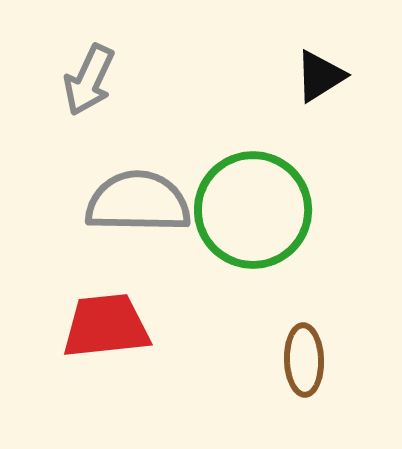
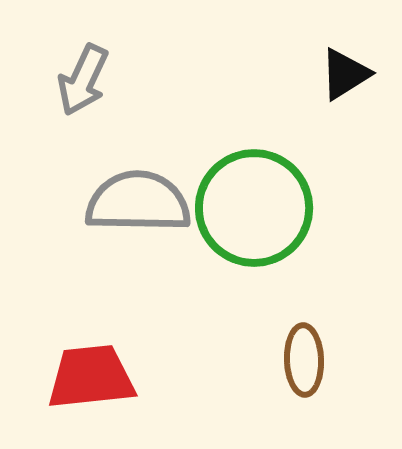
black triangle: moved 25 px right, 2 px up
gray arrow: moved 6 px left
green circle: moved 1 px right, 2 px up
red trapezoid: moved 15 px left, 51 px down
